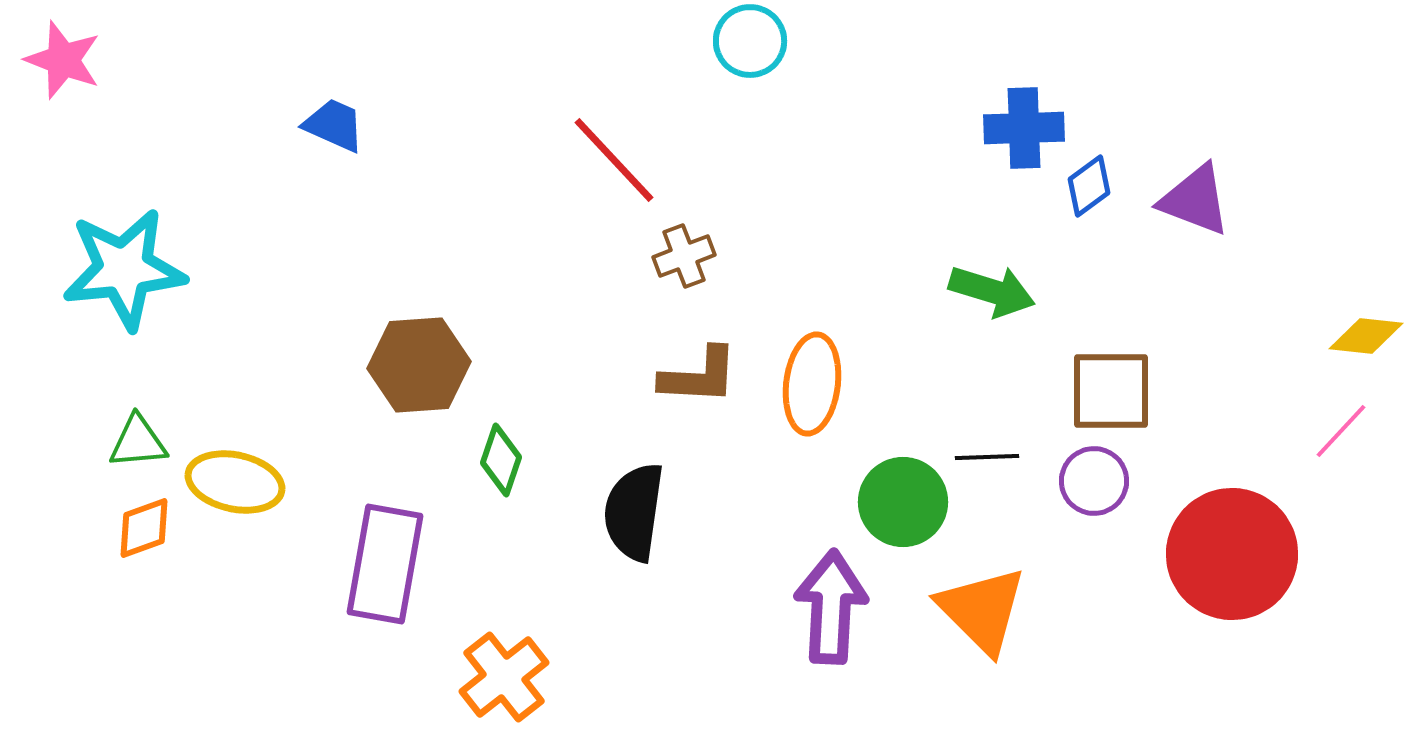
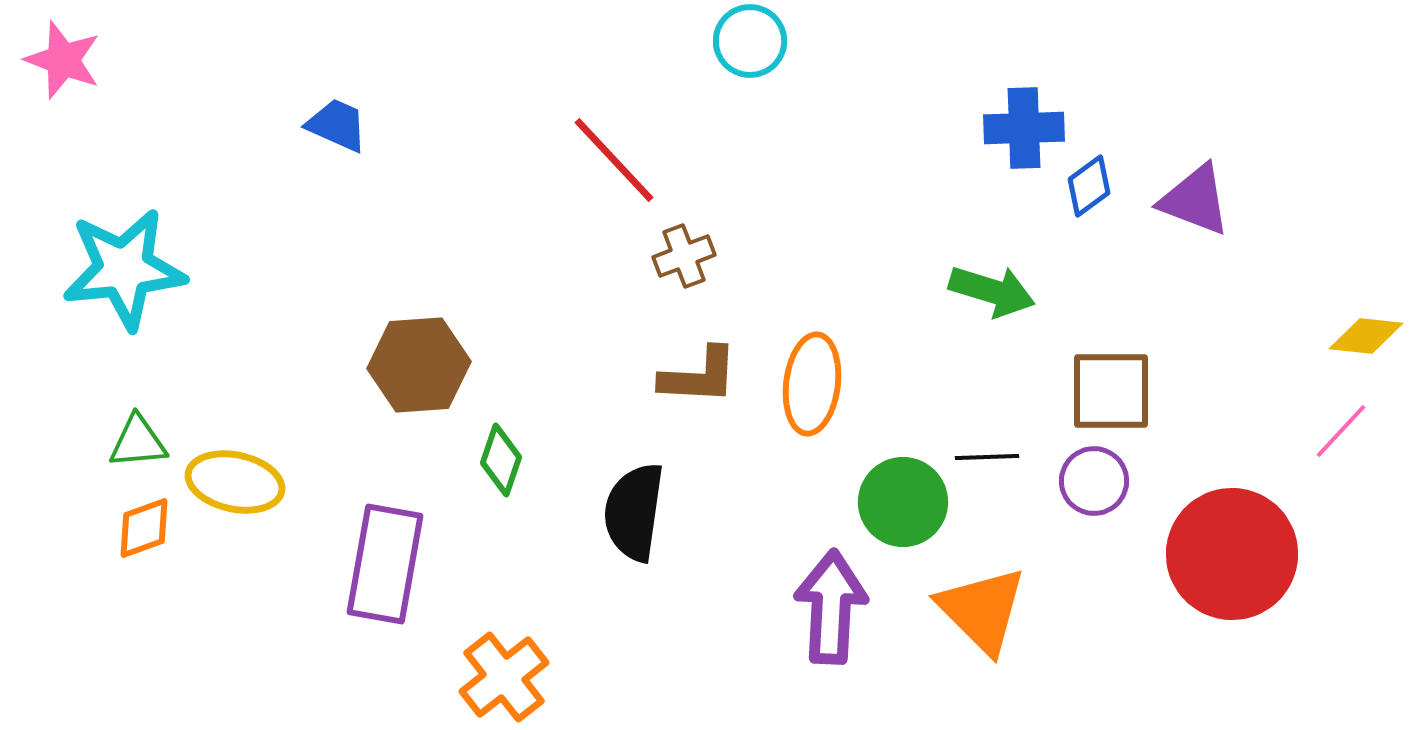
blue trapezoid: moved 3 px right
